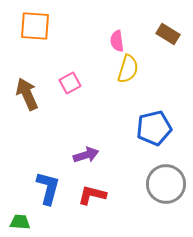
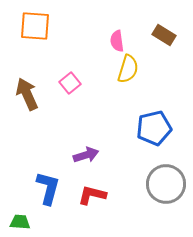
brown rectangle: moved 4 px left, 1 px down
pink square: rotated 10 degrees counterclockwise
